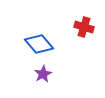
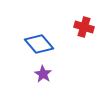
purple star: rotated 12 degrees counterclockwise
